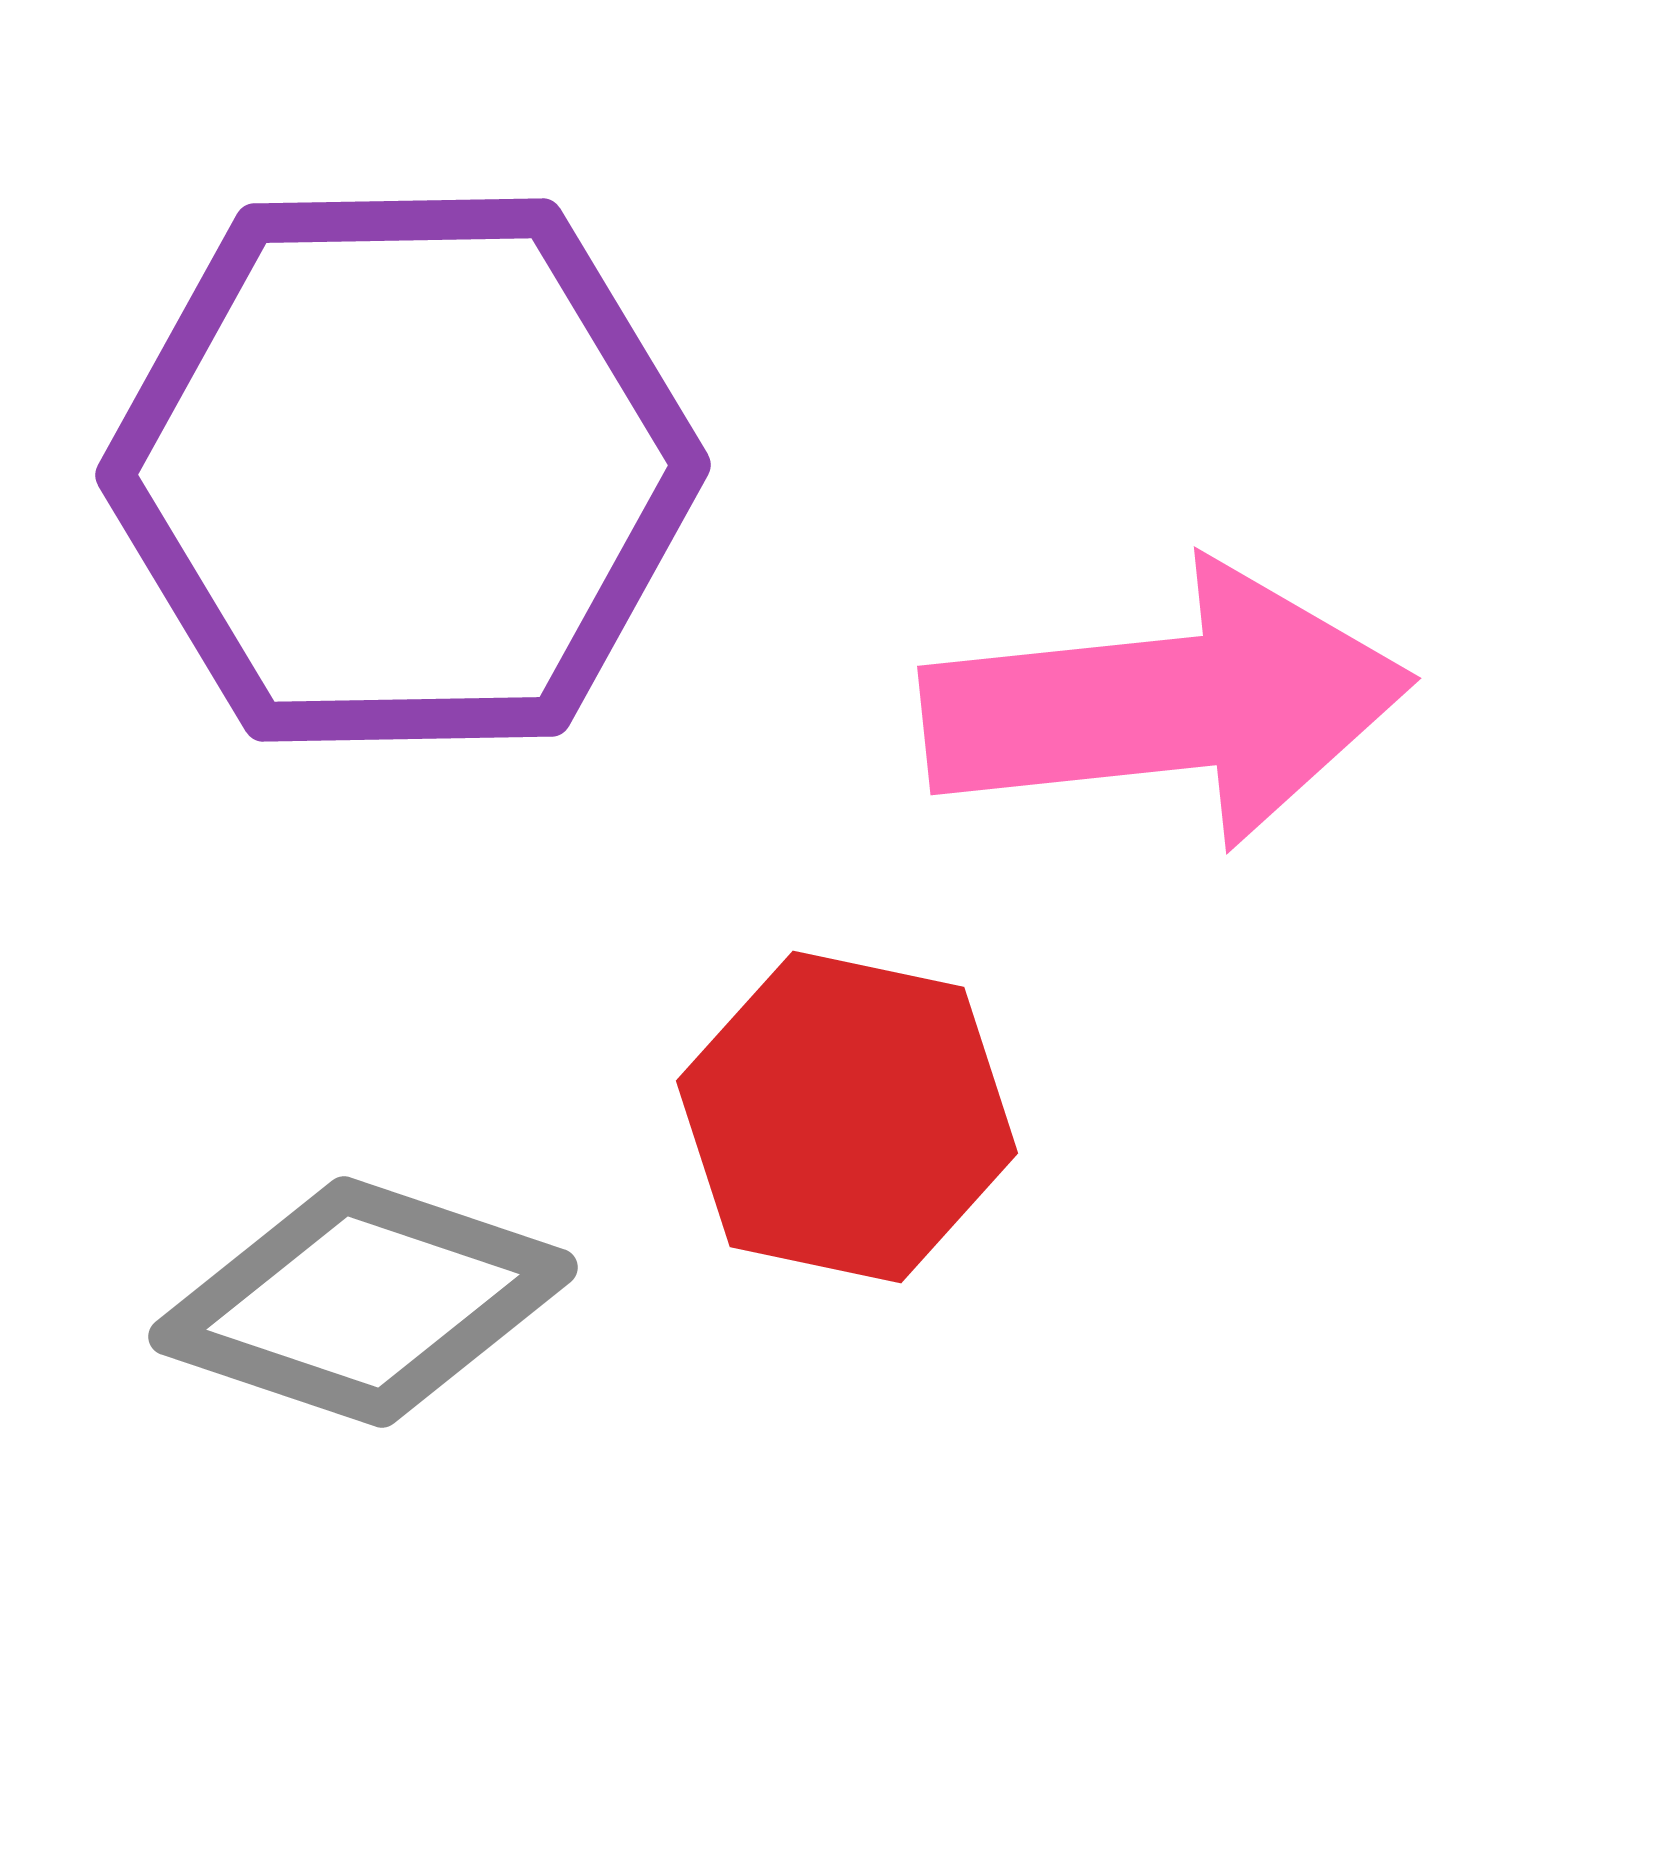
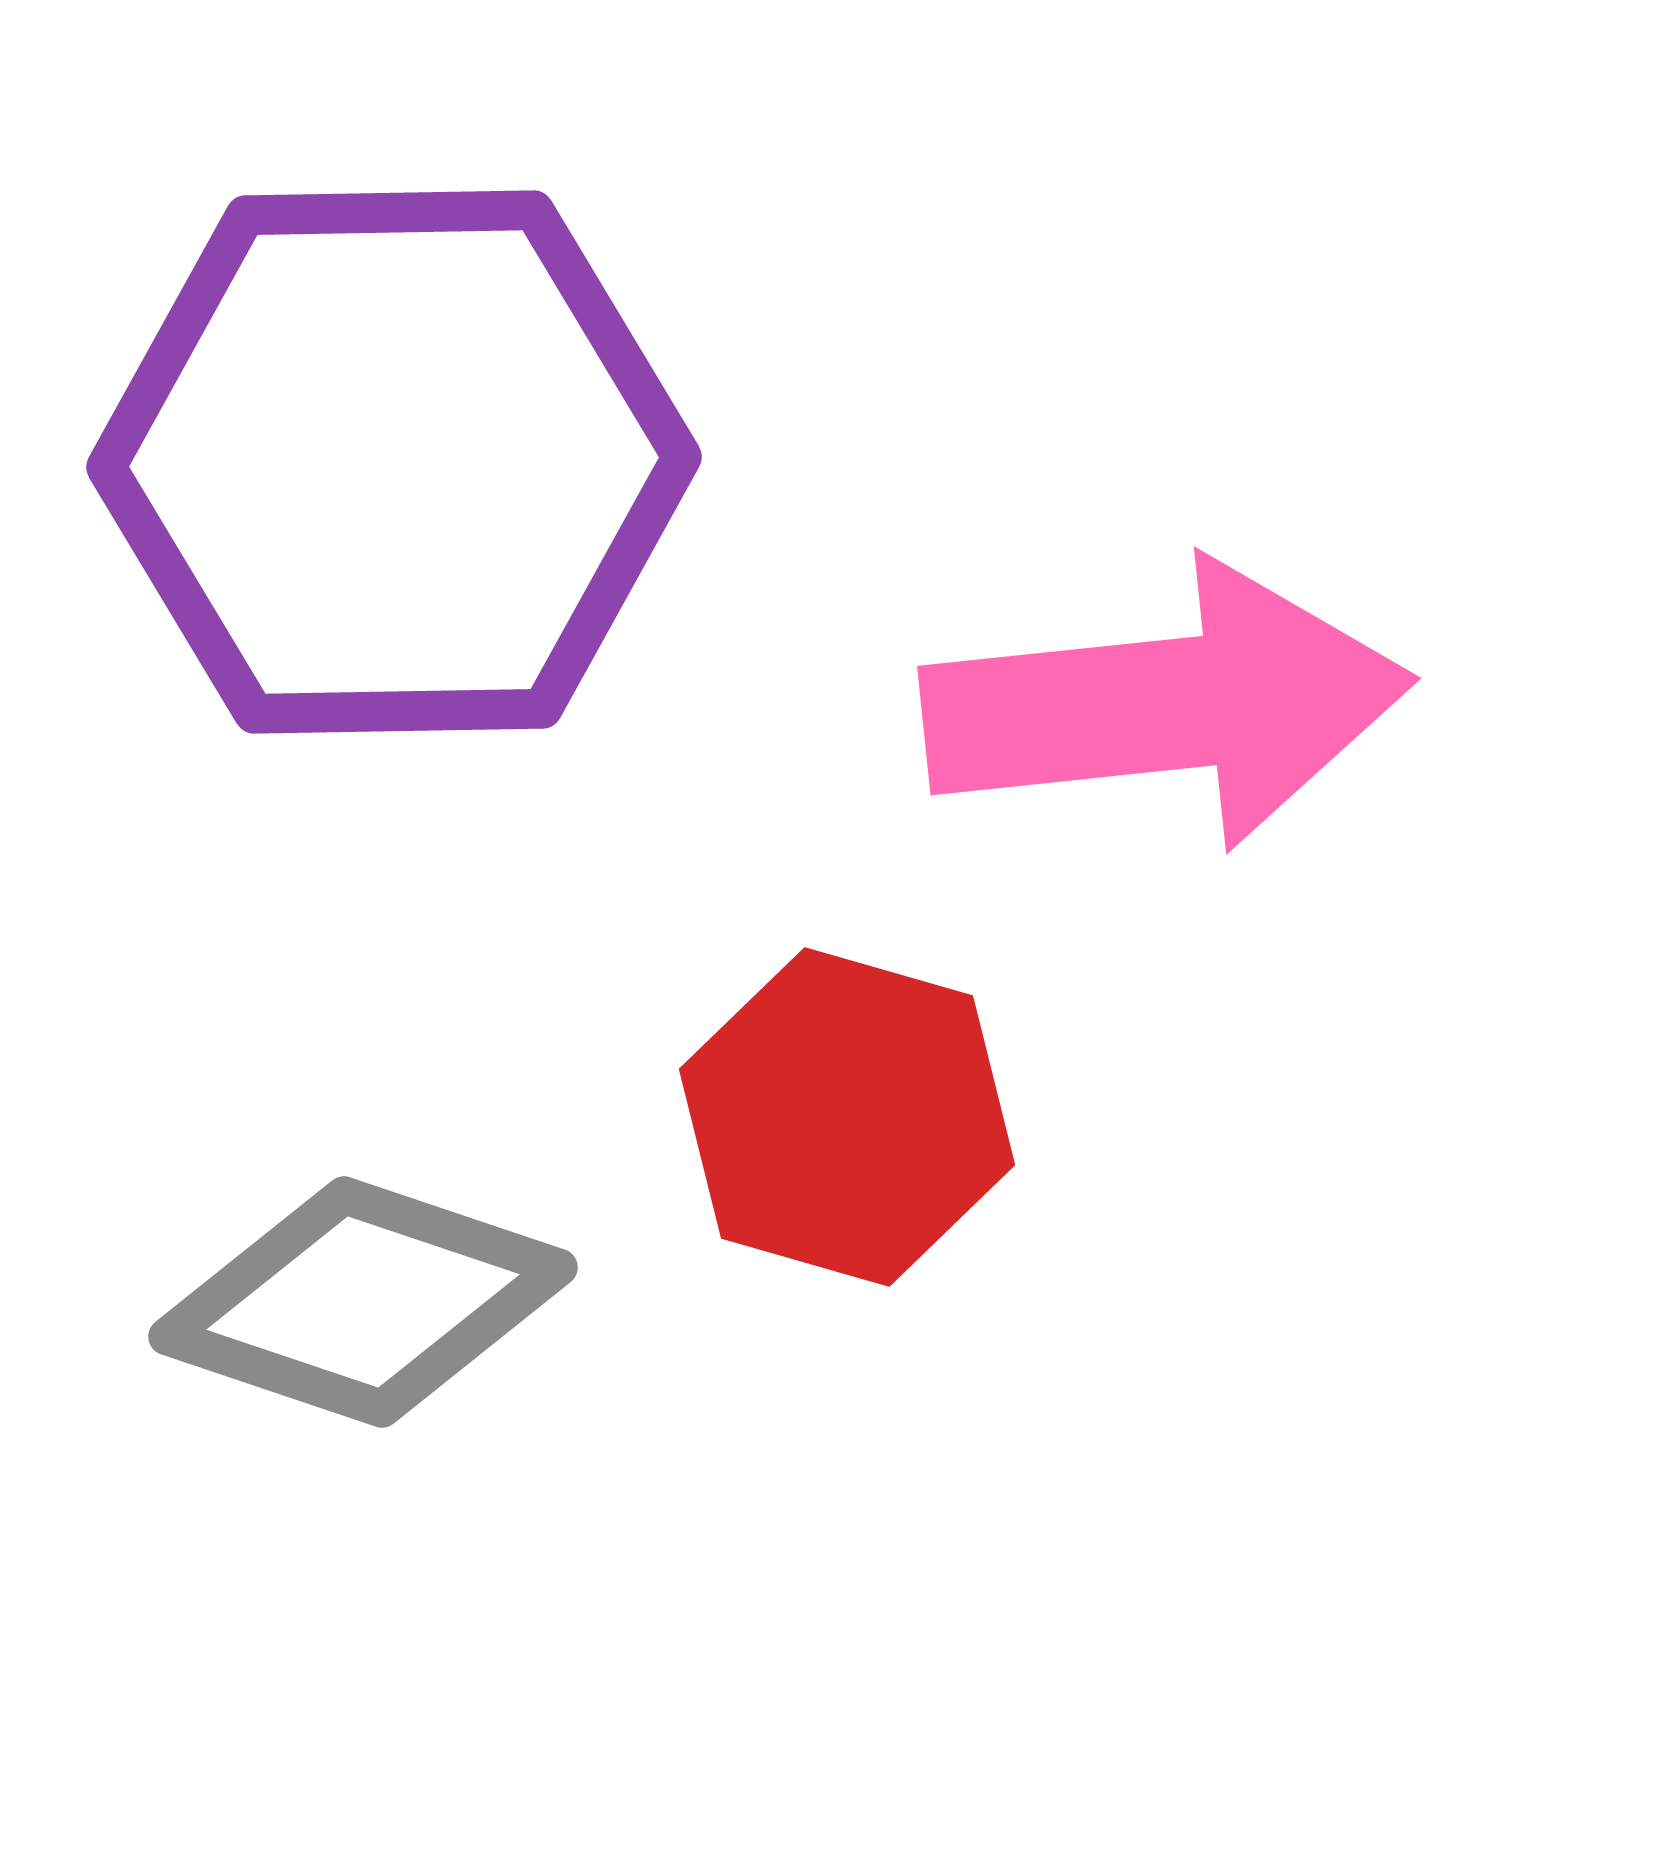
purple hexagon: moved 9 px left, 8 px up
red hexagon: rotated 4 degrees clockwise
